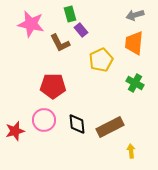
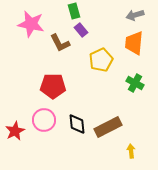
green rectangle: moved 4 px right, 3 px up
brown rectangle: moved 2 px left
red star: rotated 12 degrees counterclockwise
